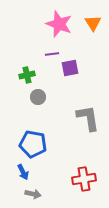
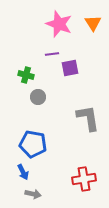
green cross: moved 1 px left; rotated 28 degrees clockwise
